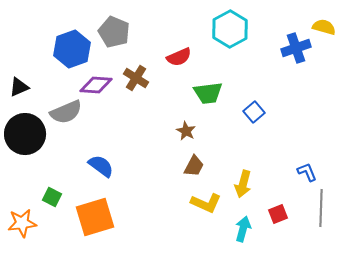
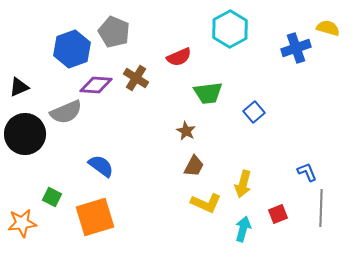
yellow semicircle: moved 4 px right, 1 px down
